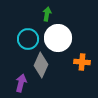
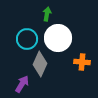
cyan circle: moved 1 px left
gray diamond: moved 1 px left, 1 px up
purple arrow: moved 1 px right, 1 px down; rotated 18 degrees clockwise
